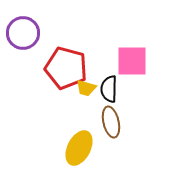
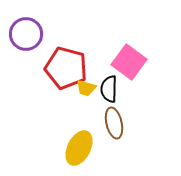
purple circle: moved 3 px right, 1 px down
pink square: moved 3 px left, 1 px down; rotated 36 degrees clockwise
brown ellipse: moved 3 px right, 1 px down
